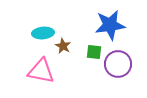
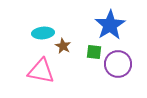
blue star: rotated 24 degrees counterclockwise
